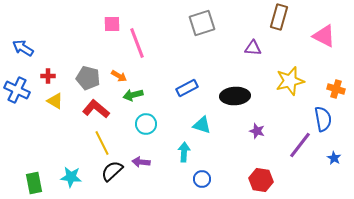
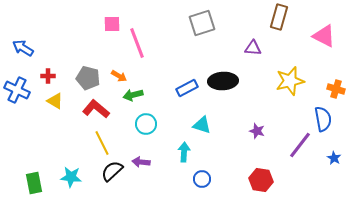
black ellipse: moved 12 px left, 15 px up
